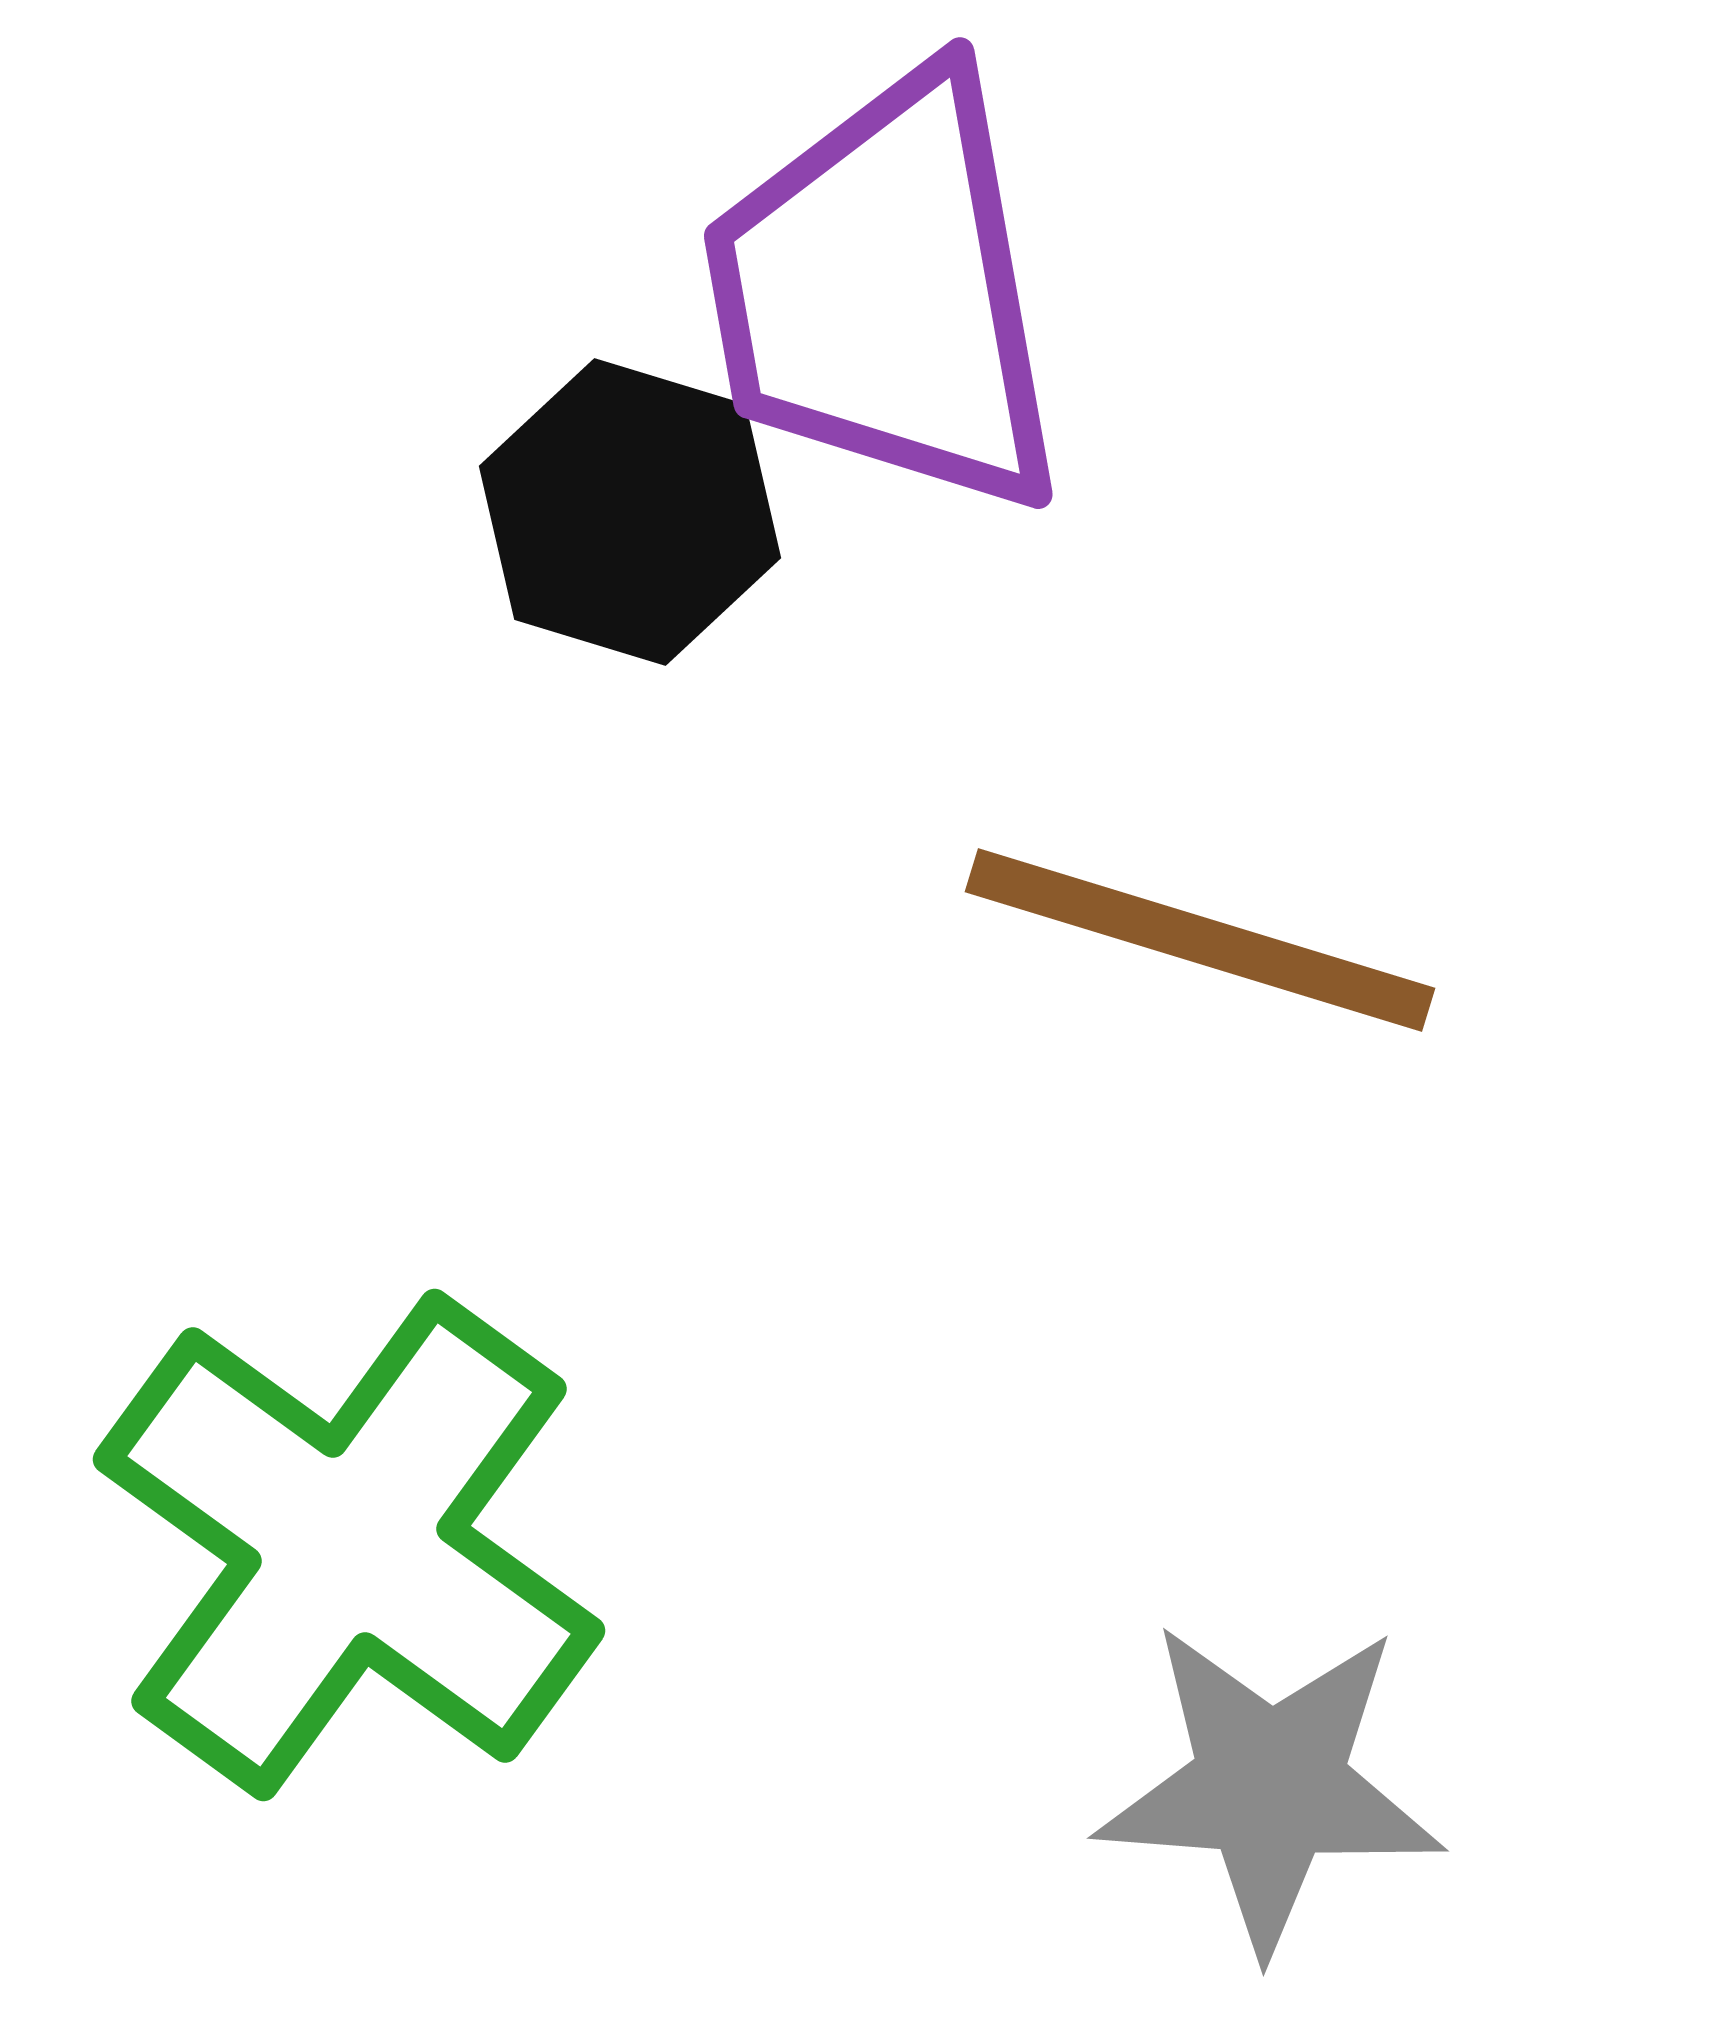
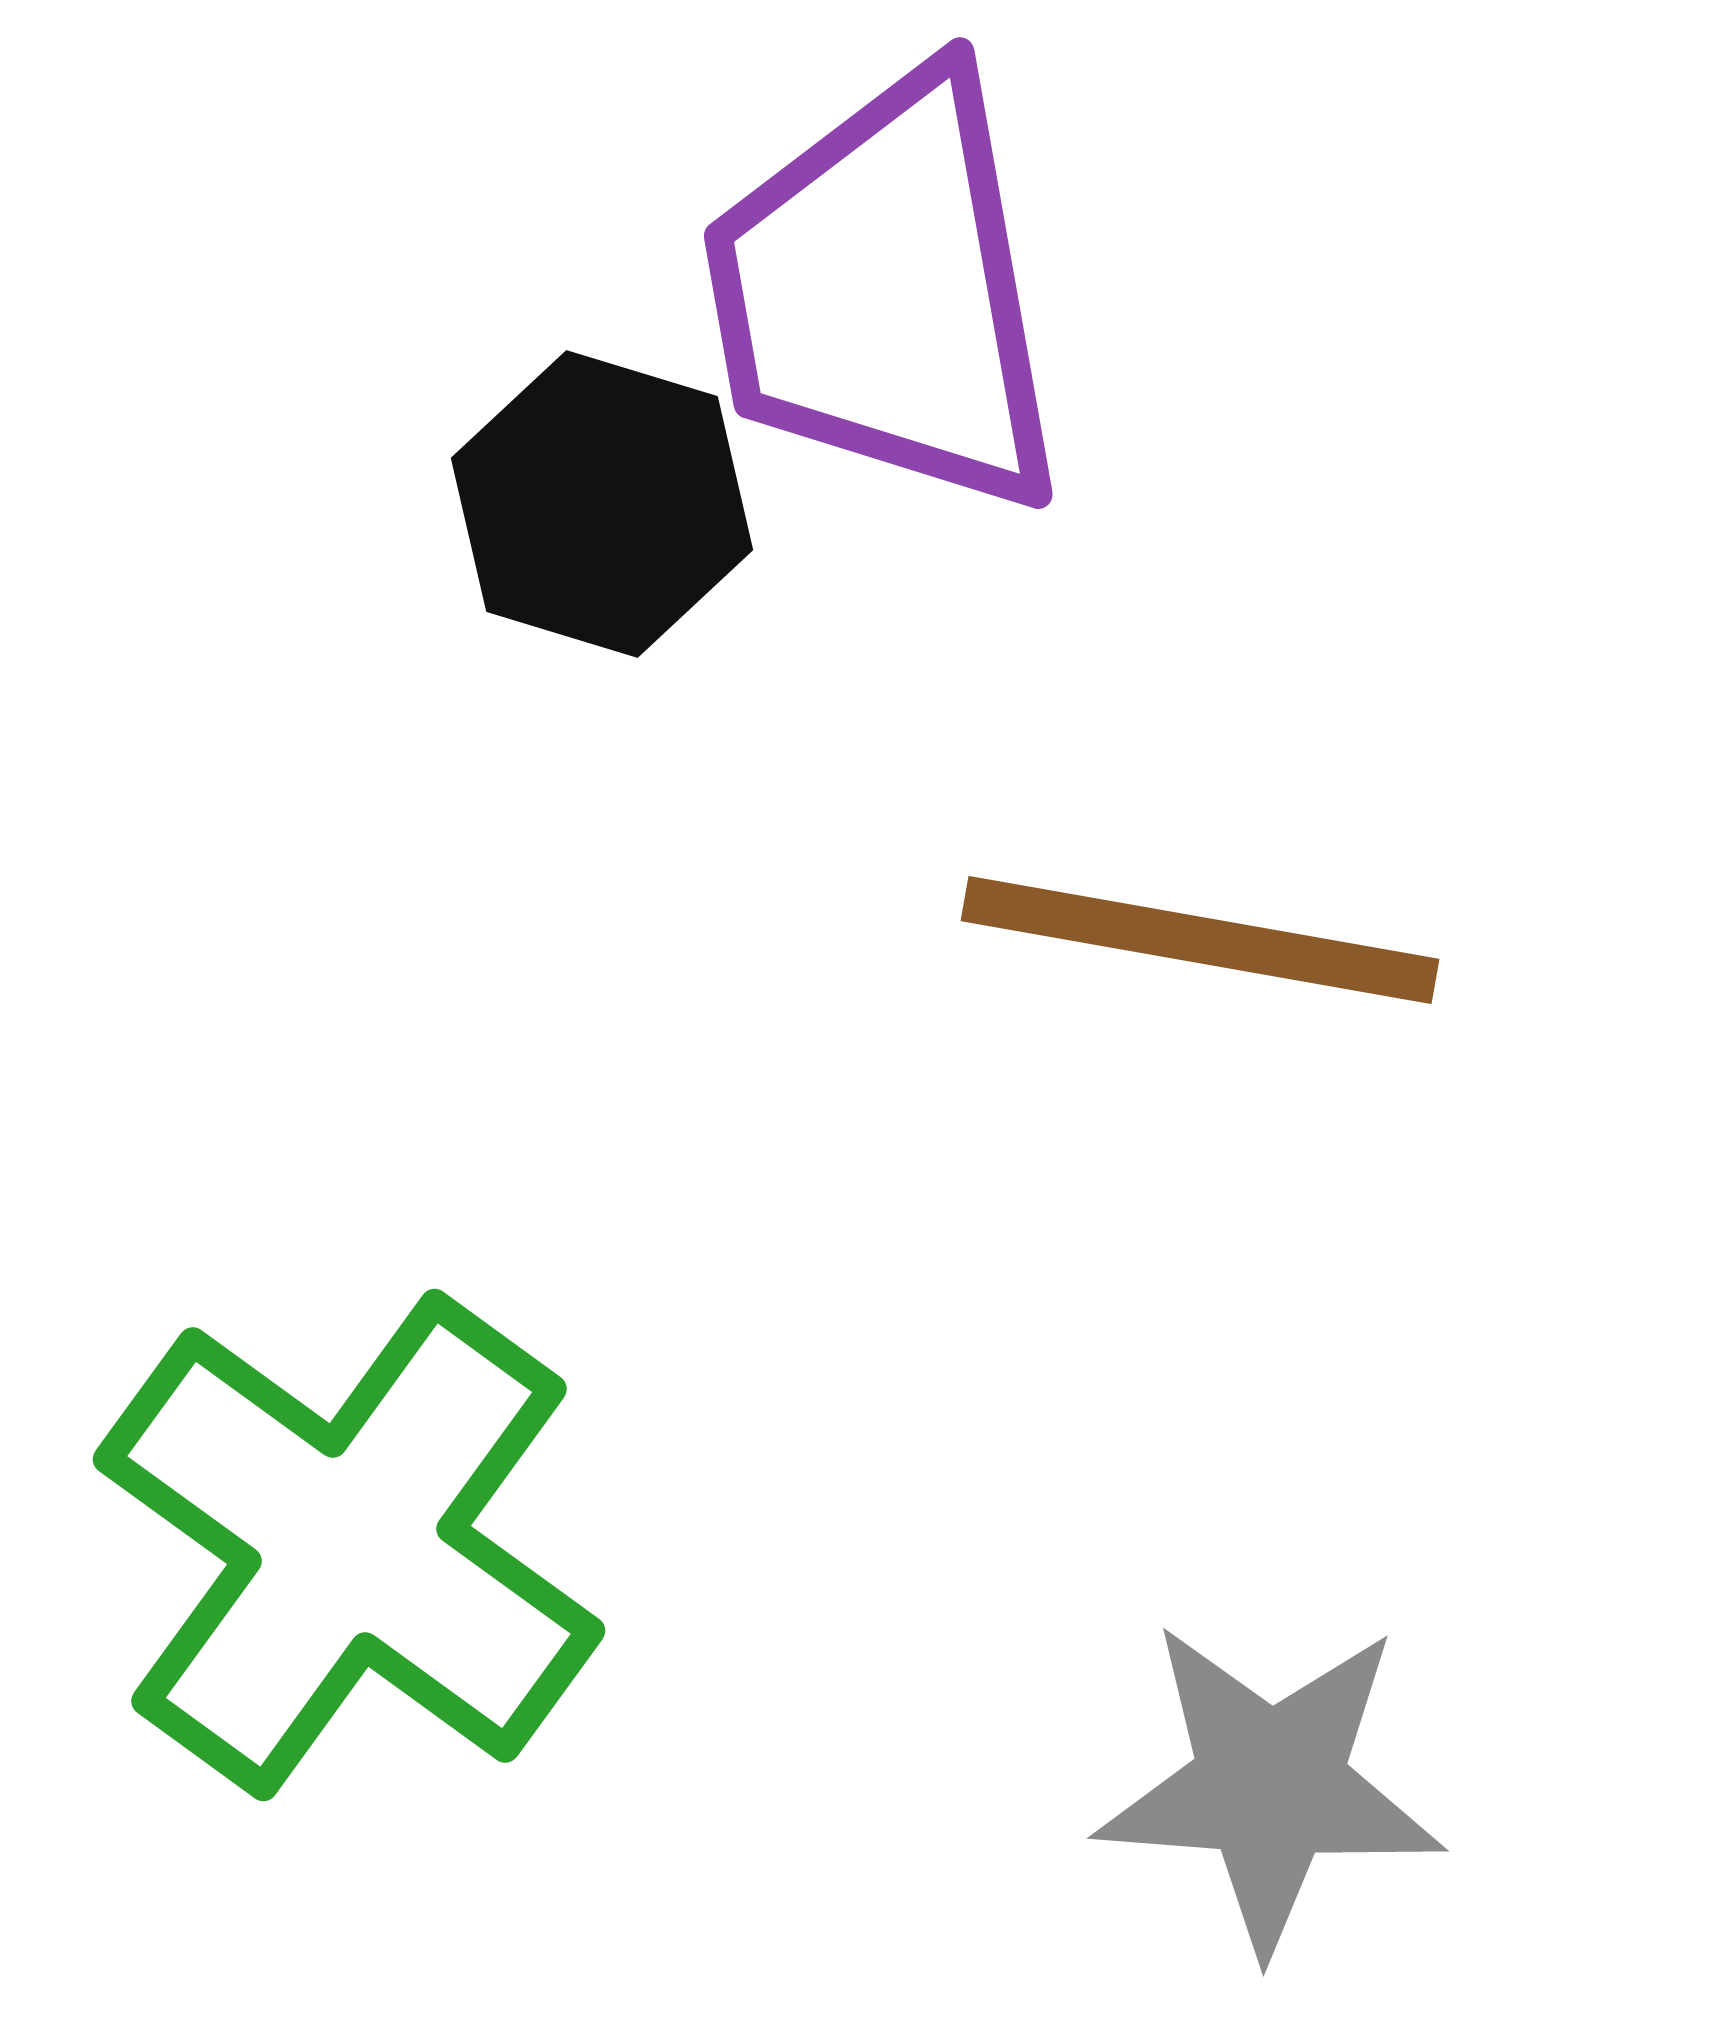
black hexagon: moved 28 px left, 8 px up
brown line: rotated 7 degrees counterclockwise
